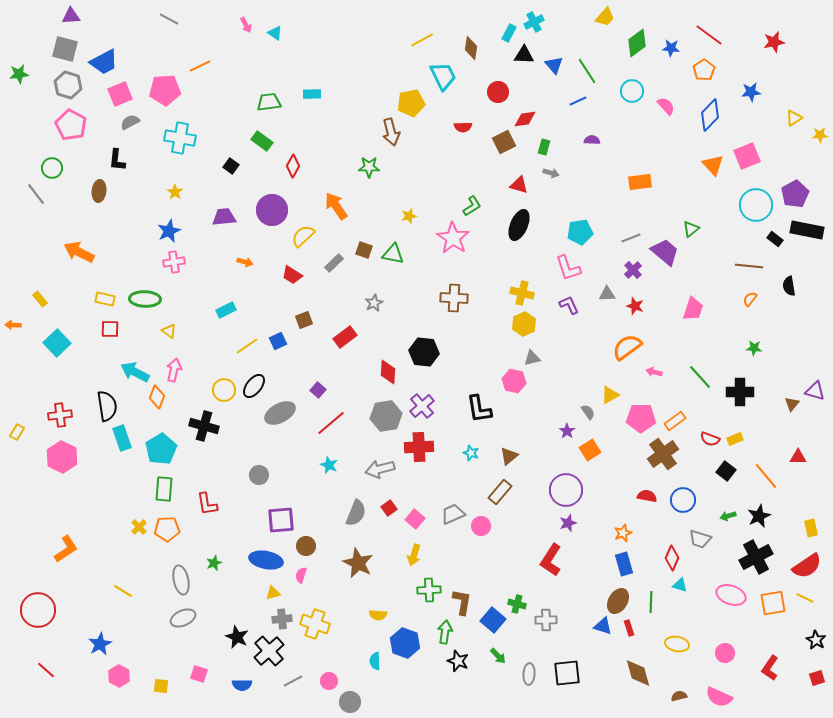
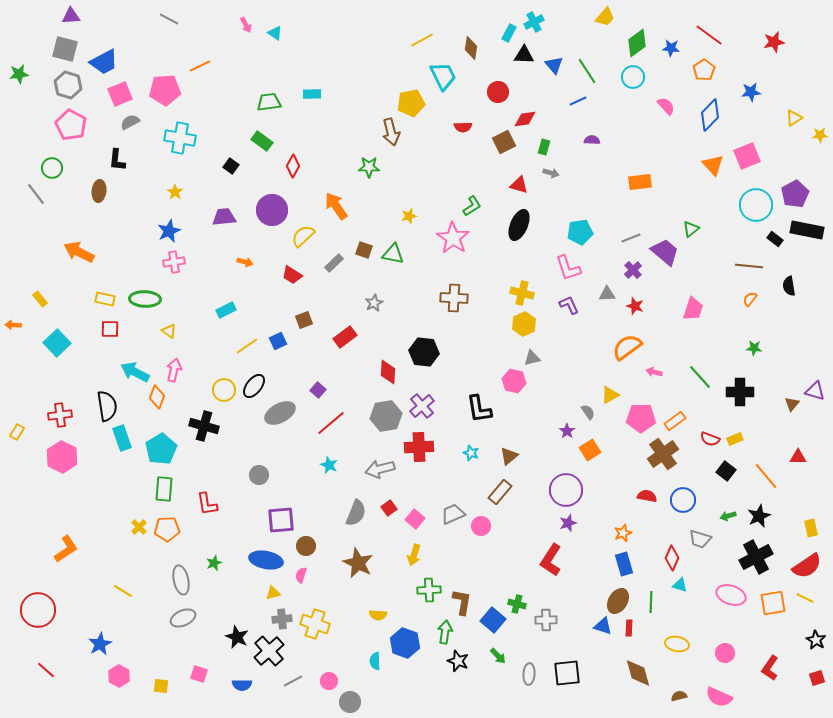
cyan circle at (632, 91): moved 1 px right, 14 px up
red rectangle at (629, 628): rotated 21 degrees clockwise
